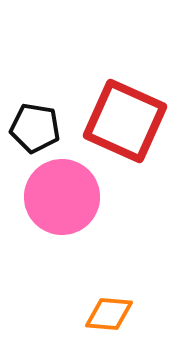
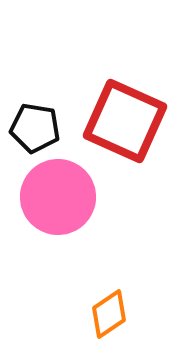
pink circle: moved 4 px left
orange diamond: rotated 39 degrees counterclockwise
